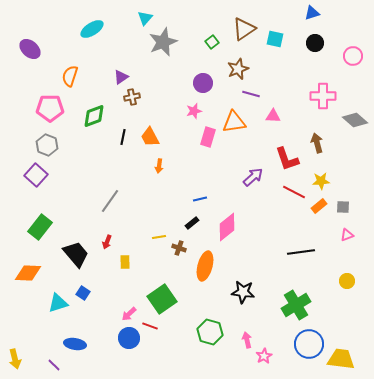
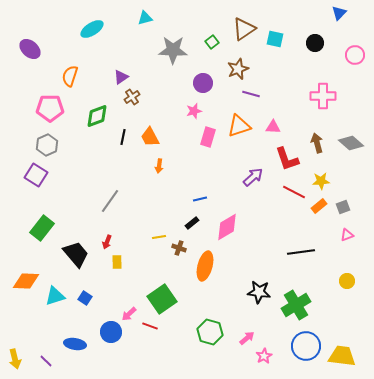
blue triangle at (312, 13): moved 27 px right; rotated 28 degrees counterclockwise
cyan triangle at (145, 18): rotated 35 degrees clockwise
gray star at (163, 42): moved 10 px right, 8 px down; rotated 24 degrees clockwise
pink circle at (353, 56): moved 2 px right, 1 px up
brown cross at (132, 97): rotated 21 degrees counterclockwise
green diamond at (94, 116): moved 3 px right
pink triangle at (273, 116): moved 11 px down
gray diamond at (355, 120): moved 4 px left, 23 px down
orange triangle at (234, 122): moved 5 px right, 4 px down; rotated 10 degrees counterclockwise
gray hexagon at (47, 145): rotated 15 degrees clockwise
purple square at (36, 175): rotated 10 degrees counterclockwise
gray square at (343, 207): rotated 24 degrees counterclockwise
green rectangle at (40, 227): moved 2 px right, 1 px down
pink diamond at (227, 227): rotated 8 degrees clockwise
yellow rectangle at (125, 262): moved 8 px left
orange diamond at (28, 273): moved 2 px left, 8 px down
black star at (243, 292): moved 16 px right
blue square at (83, 293): moved 2 px right, 5 px down
cyan triangle at (58, 303): moved 3 px left, 7 px up
blue circle at (129, 338): moved 18 px left, 6 px up
pink arrow at (247, 340): moved 2 px up; rotated 63 degrees clockwise
blue circle at (309, 344): moved 3 px left, 2 px down
yellow trapezoid at (341, 359): moved 1 px right, 3 px up
purple line at (54, 365): moved 8 px left, 4 px up
